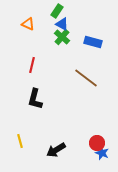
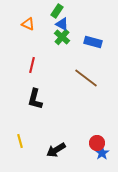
blue star: rotated 16 degrees clockwise
